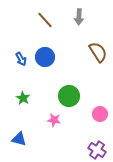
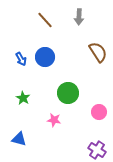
green circle: moved 1 px left, 3 px up
pink circle: moved 1 px left, 2 px up
